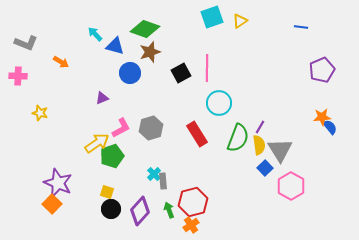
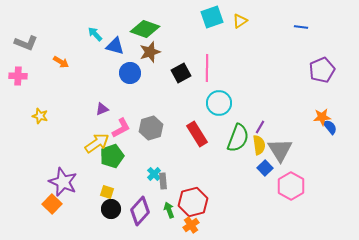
purple triangle: moved 11 px down
yellow star: moved 3 px down
purple star: moved 5 px right, 1 px up
